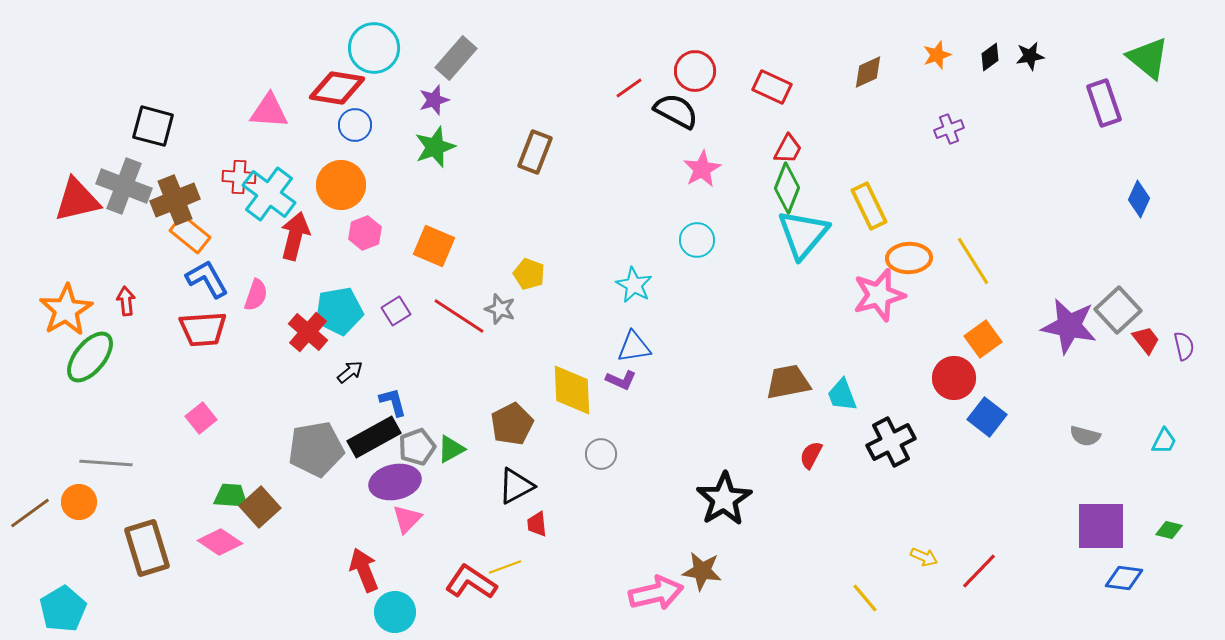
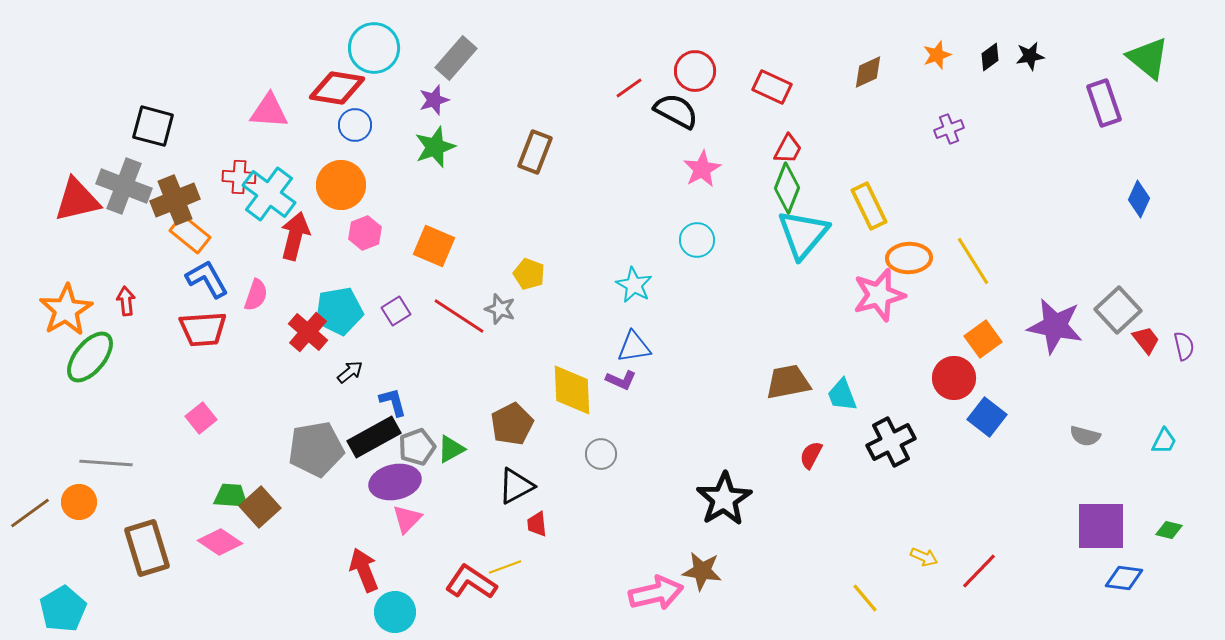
purple star at (1069, 326): moved 14 px left
